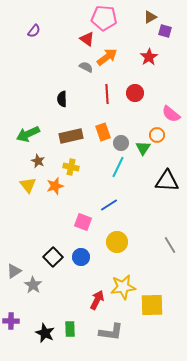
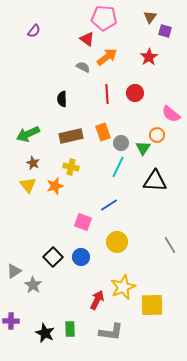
brown triangle: rotated 24 degrees counterclockwise
gray semicircle: moved 3 px left
brown star: moved 5 px left, 2 px down
black triangle: moved 12 px left
yellow star: rotated 15 degrees counterclockwise
